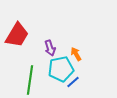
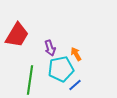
blue line: moved 2 px right, 3 px down
